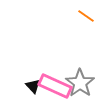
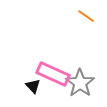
pink rectangle: moved 2 px left, 12 px up
